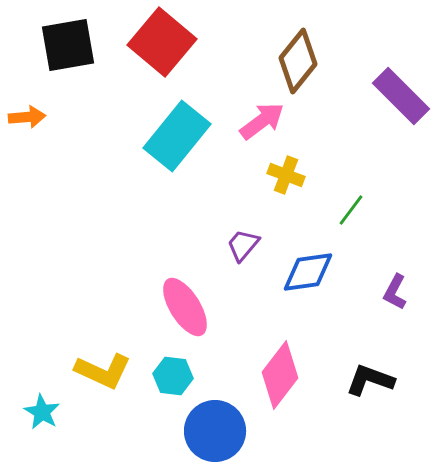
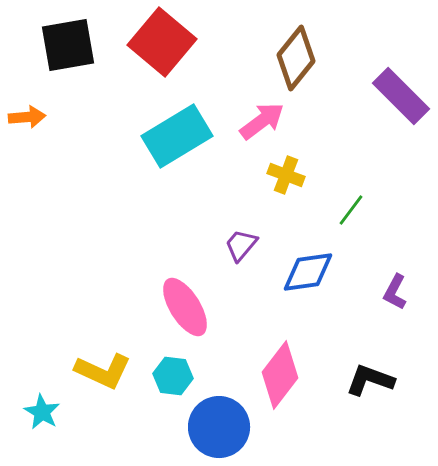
brown diamond: moved 2 px left, 3 px up
cyan rectangle: rotated 20 degrees clockwise
purple trapezoid: moved 2 px left
blue circle: moved 4 px right, 4 px up
